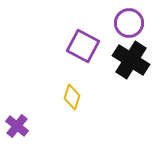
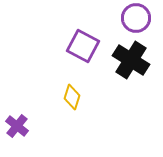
purple circle: moved 7 px right, 5 px up
